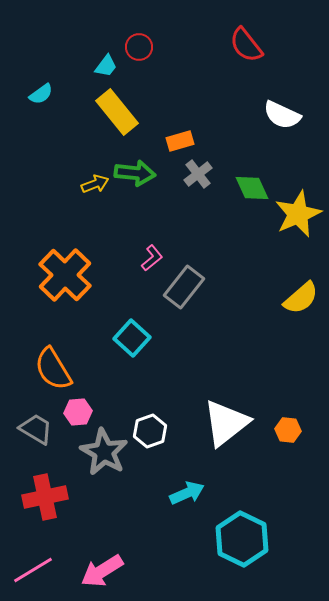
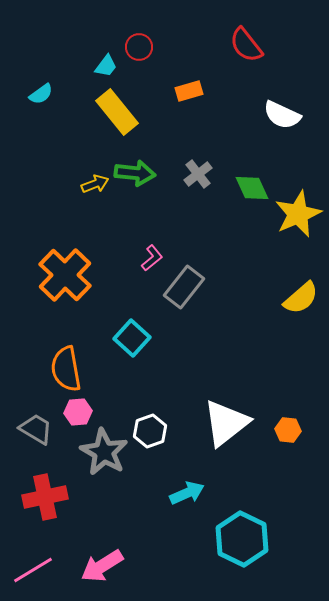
orange rectangle: moved 9 px right, 50 px up
orange semicircle: moved 13 px right; rotated 21 degrees clockwise
pink arrow: moved 5 px up
